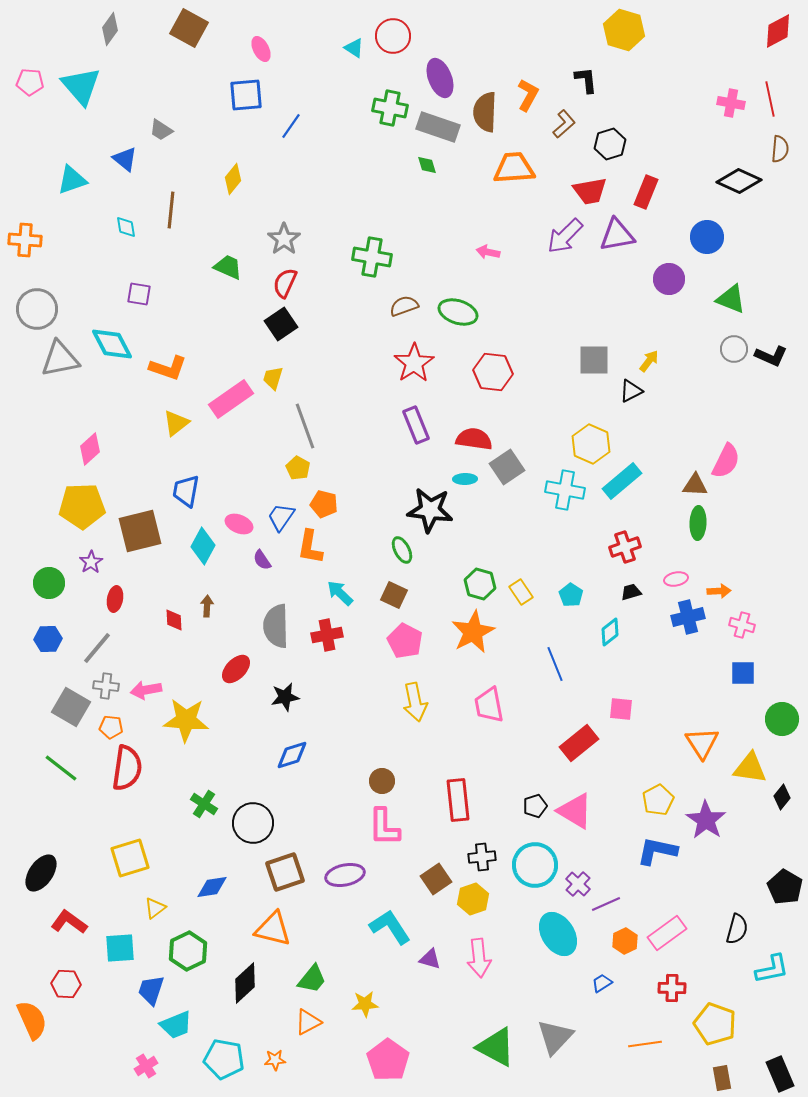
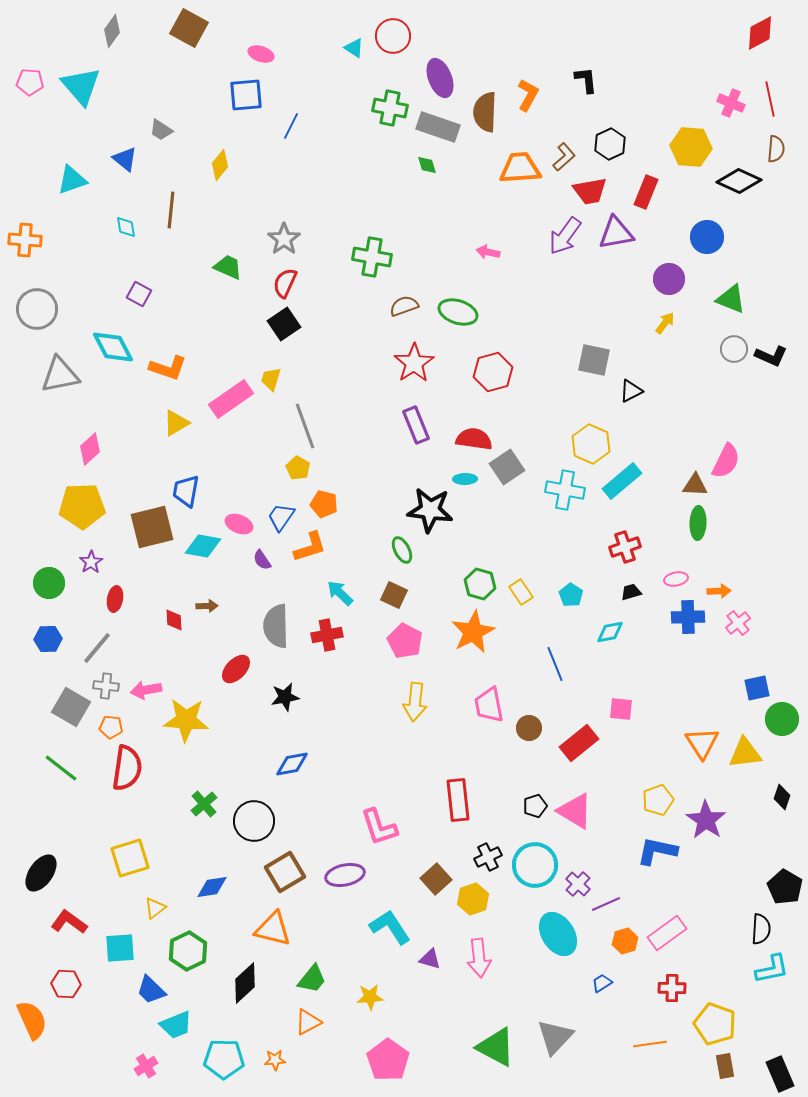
gray diamond at (110, 29): moved 2 px right, 2 px down
yellow hexagon at (624, 30): moved 67 px right, 117 px down; rotated 12 degrees counterclockwise
red diamond at (778, 31): moved 18 px left, 2 px down
pink ellipse at (261, 49): moved 5 px down; rotated 45 degrees counterclockwise
pink cross at (731, 103): rotated 12 degrees clockwise
brown L-shape at (564, 124): moved 33 px down
blue line at (291, 126): rotated 8 degrees counterclockwise
black hexagon at (610, 144): rotated 8 degrees counterclockwise
brown semicircle at (780, 149): moved 4 px left
orange trapezoid at (514, 168): moved 6 px right
yellow diamond at (233, 179): moved 13 px left, 14 px up
purple triangle at (617, 235): moved 1 px left, 2 px up
purple arrow at (565, 236): rotated 9 degrees counterclockwise
purple square at (139, 294): rotated 20 degrees clockwise
black square at (281, 324): moved 3 px right
cyan diamond at (112, 344): moved 1 px right, 3 px down
gray triangle at (60, 359): moved 16 px down
gray square at (594, 360): rotated 12 degrees clockwise
yellow arrow at (649, 361): moved 16 px right, 38 px up
red hexagon at (493, 372): rotated 21 degrees counterclockwise
yellow trapezoid at (273, 378): moved 2 px left, 1 px down
yellow triangle at (176, 423): rotated 8 degrees clockwise
brown square at (140, 531): moved 12 px right, 4 px up
cyan diamond at (203, 546): rotated 72 degrees clockwise
orange L-shape at (310, 547): rotated 117 degrees counterclockwise
brown arrow at (207, 606): rotated 85 degrees clockwise
blue cross at (688, 617): rotated 12 degrees clockwise
pink cross at (742, 625): moved 4 px left, 2 px up; rotated 35 degrees clockwise
cyan diamond at (610, 632): rotated 28 degrees clockwise
blue square at (743, 673): moved 14 px right, 15 px down; rotated 12 degrees counterclockwise
yellow arrow at (415, 702): rotated 18 degrees clockwise
blue diamond at (292, 755): moved 9 px down; rotated 8 degrees clockwise
yellow triangle at (750, 768): moved 5 px left, 15 px up; rotated 15 degrees counterclockwise
brown circle at (382, 781): moved 147 px right, 53 px up
black diamond at (782, 797): rotated 20 degrees counterclockwise
yellow pentagon at (658, 800): rotated 8 degrees clockwise
green cross at (204, 804): rotated 16 degrees clockwise
black circle at (253, 823): moved 1 px right, 2 px up
pink L-shape at (384, 827): moved 5 px left; rotated 18 degrees counterclockwise
black cross at (482, 857): moved 6 px right; rotated 20 degrees counterclockwise
brown square at (285, 872): rotated 12 degrees counterclockwise
brown square at (436, 879): rotated 8 degrees counterclockwise
black semicircle at (737, 929): moved 24 px right; rotated 12 degrees counterclockwise
orange hexagon at (625, 941): rotated 10 degrees clockwise
blue trapezoid at (151, 990): rotated 64 degrees counterclockwise
yellow star at (365, 1004): moved 5 px right, 7 px up
orange line at (645, 1044): moved 5 px right
cyan pentagon at (224, 1059): rotated 9 degrees counterclockwise
brown rectangle at (722, 1078): moved 3 px right, 12 px up
